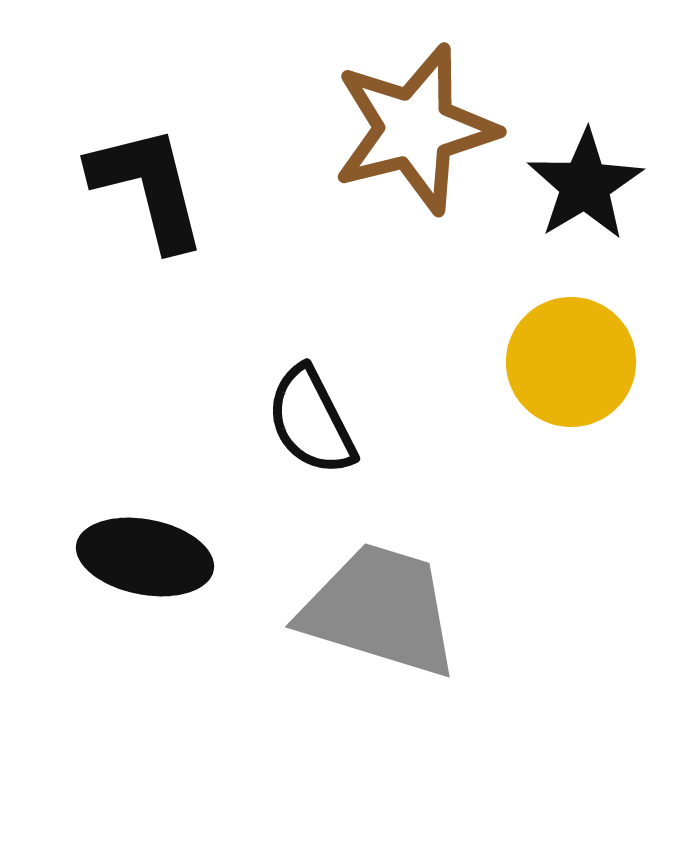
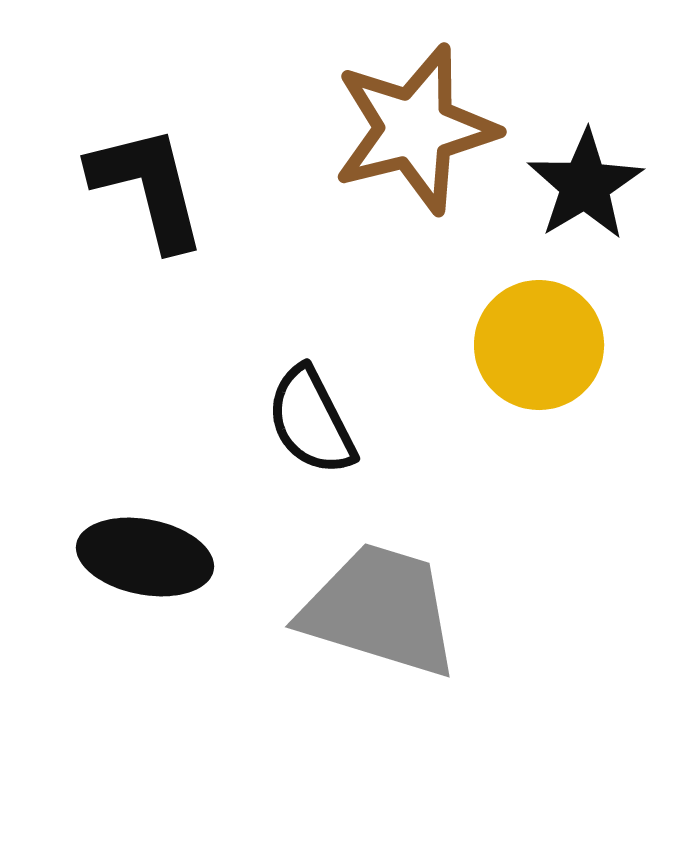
yellow circle: moved 32 px left, 17 px up
